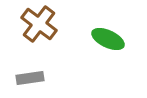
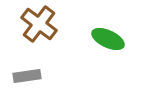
gray rectangle: moved 3 px left, 2 px up
